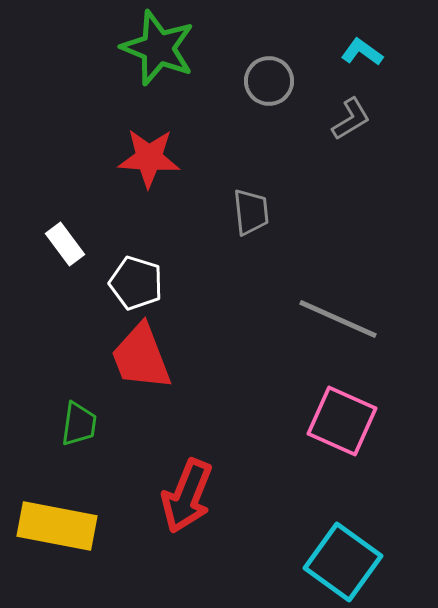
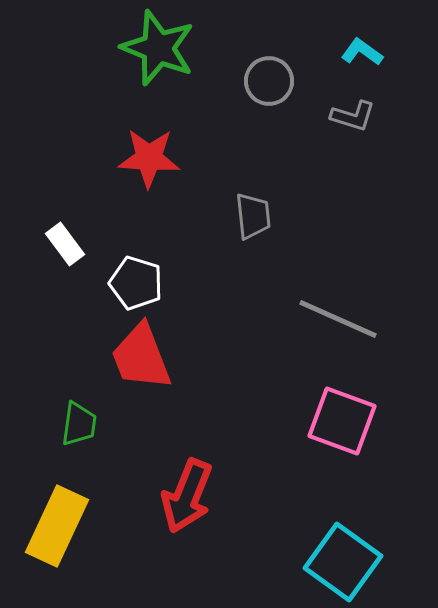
gray L-shape: moved 2 px right, 3 px up; rotated 48 degrees clockwise
gray trapezoid: moved 2 px right, 4 px down
pink square: rotated 4 degrees counterclockwise
yellow rectangle: rotated 76 degrees counterclockwise
